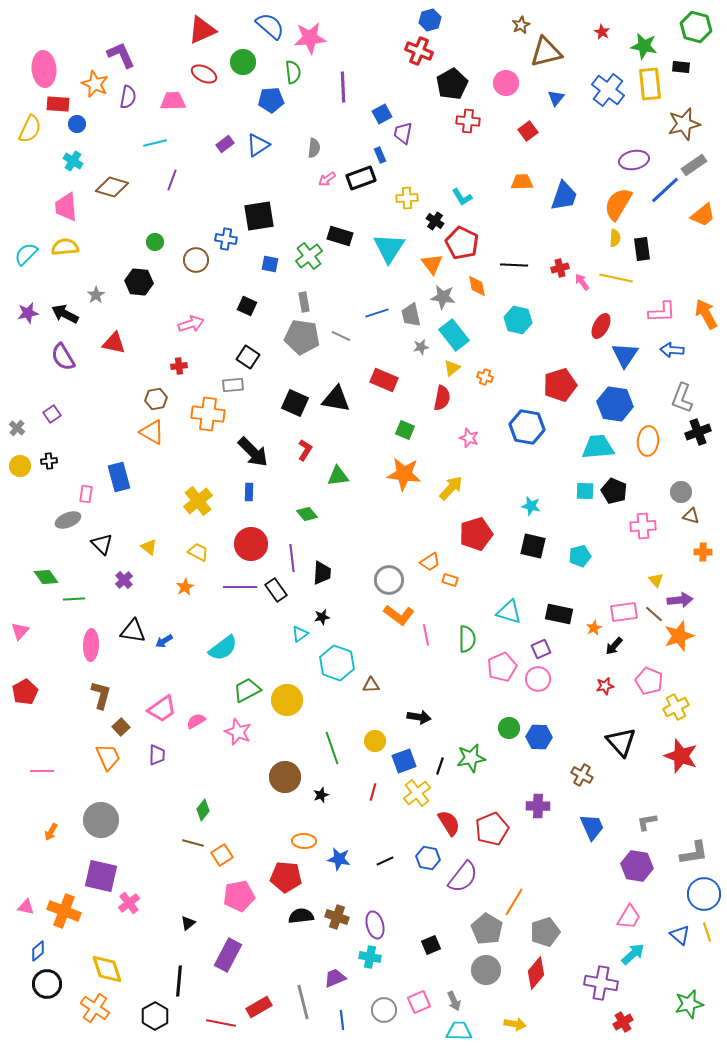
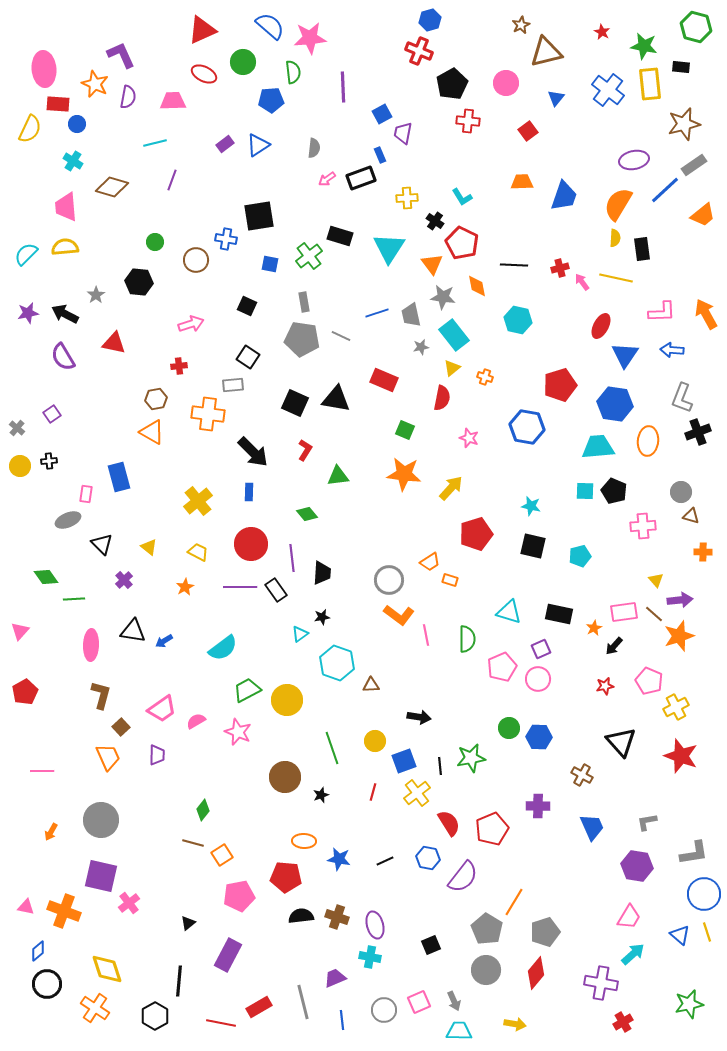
gray pentagon at (302, 337): moved 2 px down
black line at (440, 766): rotated 24 degrees counterclockwise
